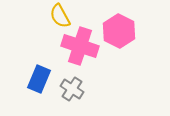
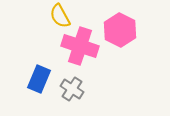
pink hexagon: moved 1 px right, 1 px up
